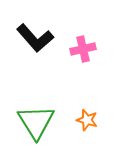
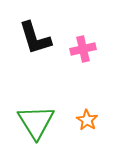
black L-shape: rotated 24 degrees clockwise
orange star: rotated 15 degrees clockwise
